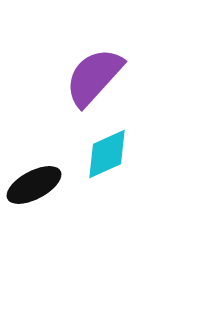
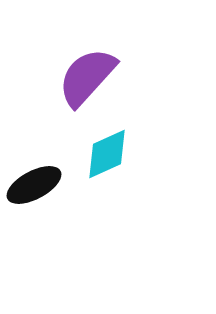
purple semicircle: moved 7 px left
